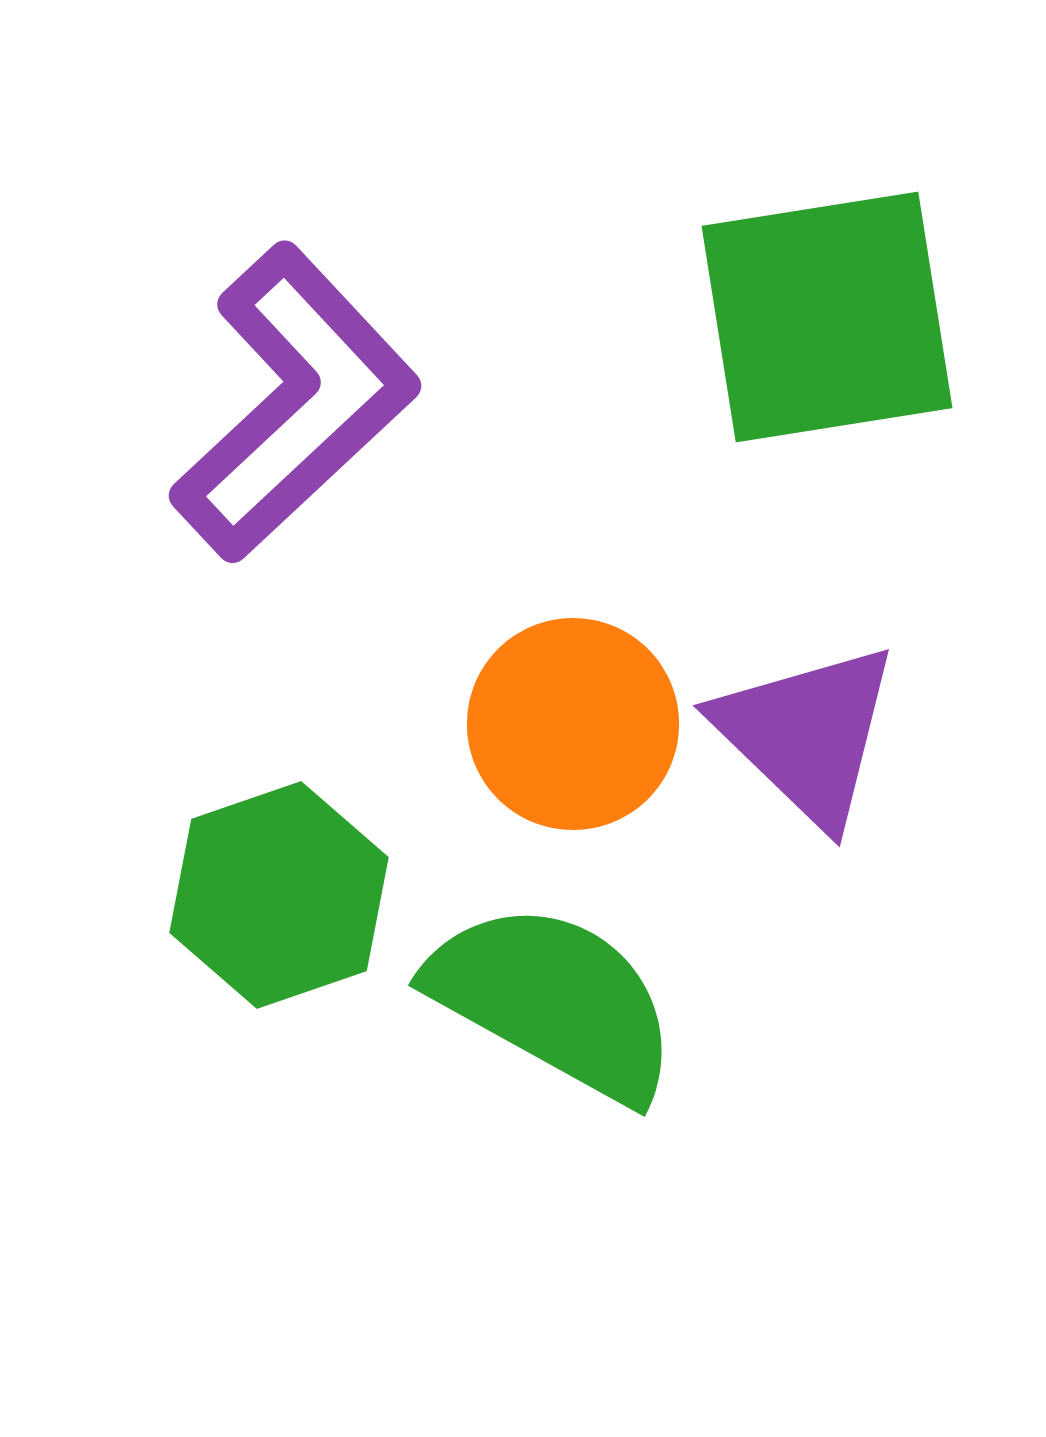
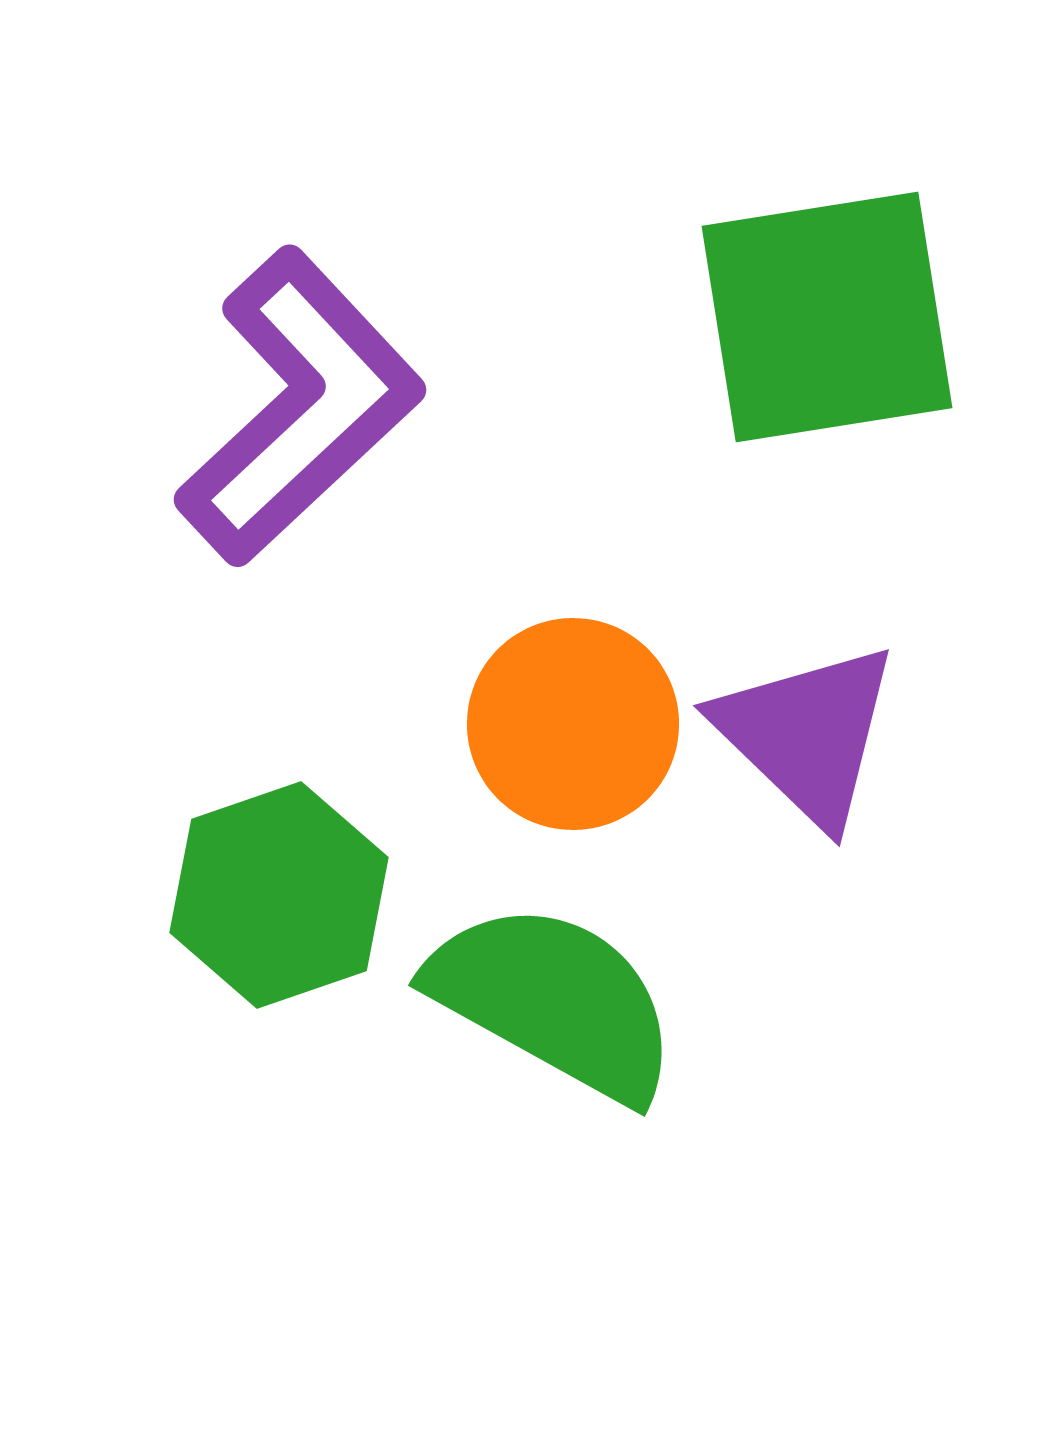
purple L-shape: moved 5 px right, 4 px down
